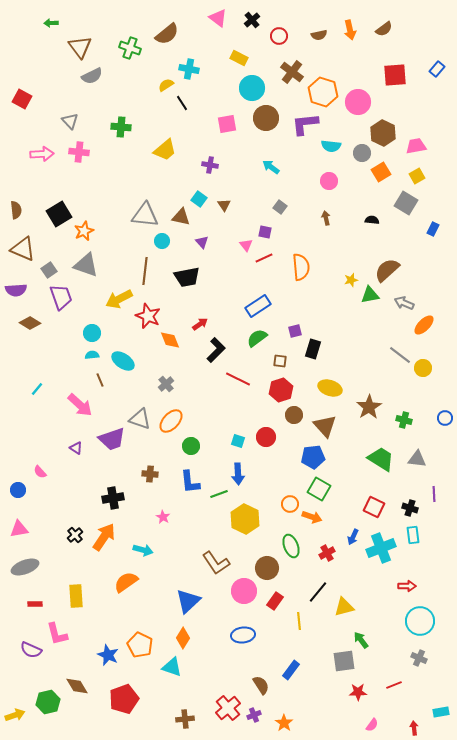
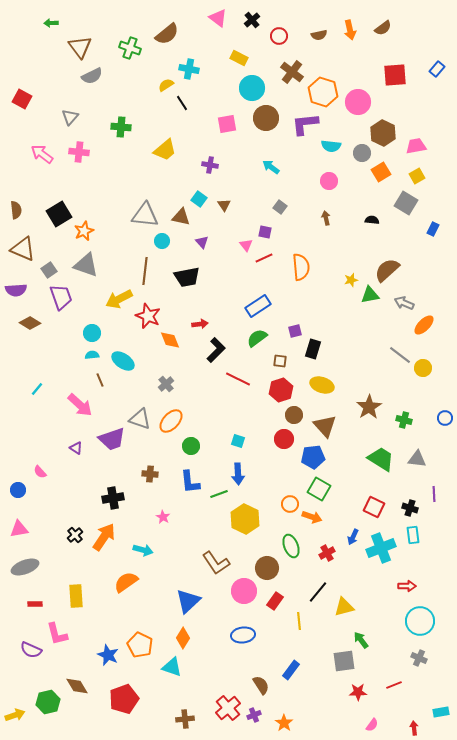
brown semicircle at (384, 29): moved 1 px left, 1 px up
gray triangle at (70, 121): moved 4 px up; rotated 24 degrees clockwise
pink arrow at (42, 154): rotated 140 degrees counterclockwise
red arrow at (200, 324): rotated 28 degrees clockwise
yellow ellipse at (330, 388): moved 8 px left, 3 px up
red circle at (266, 437): moved 18 px right, 2 px down
